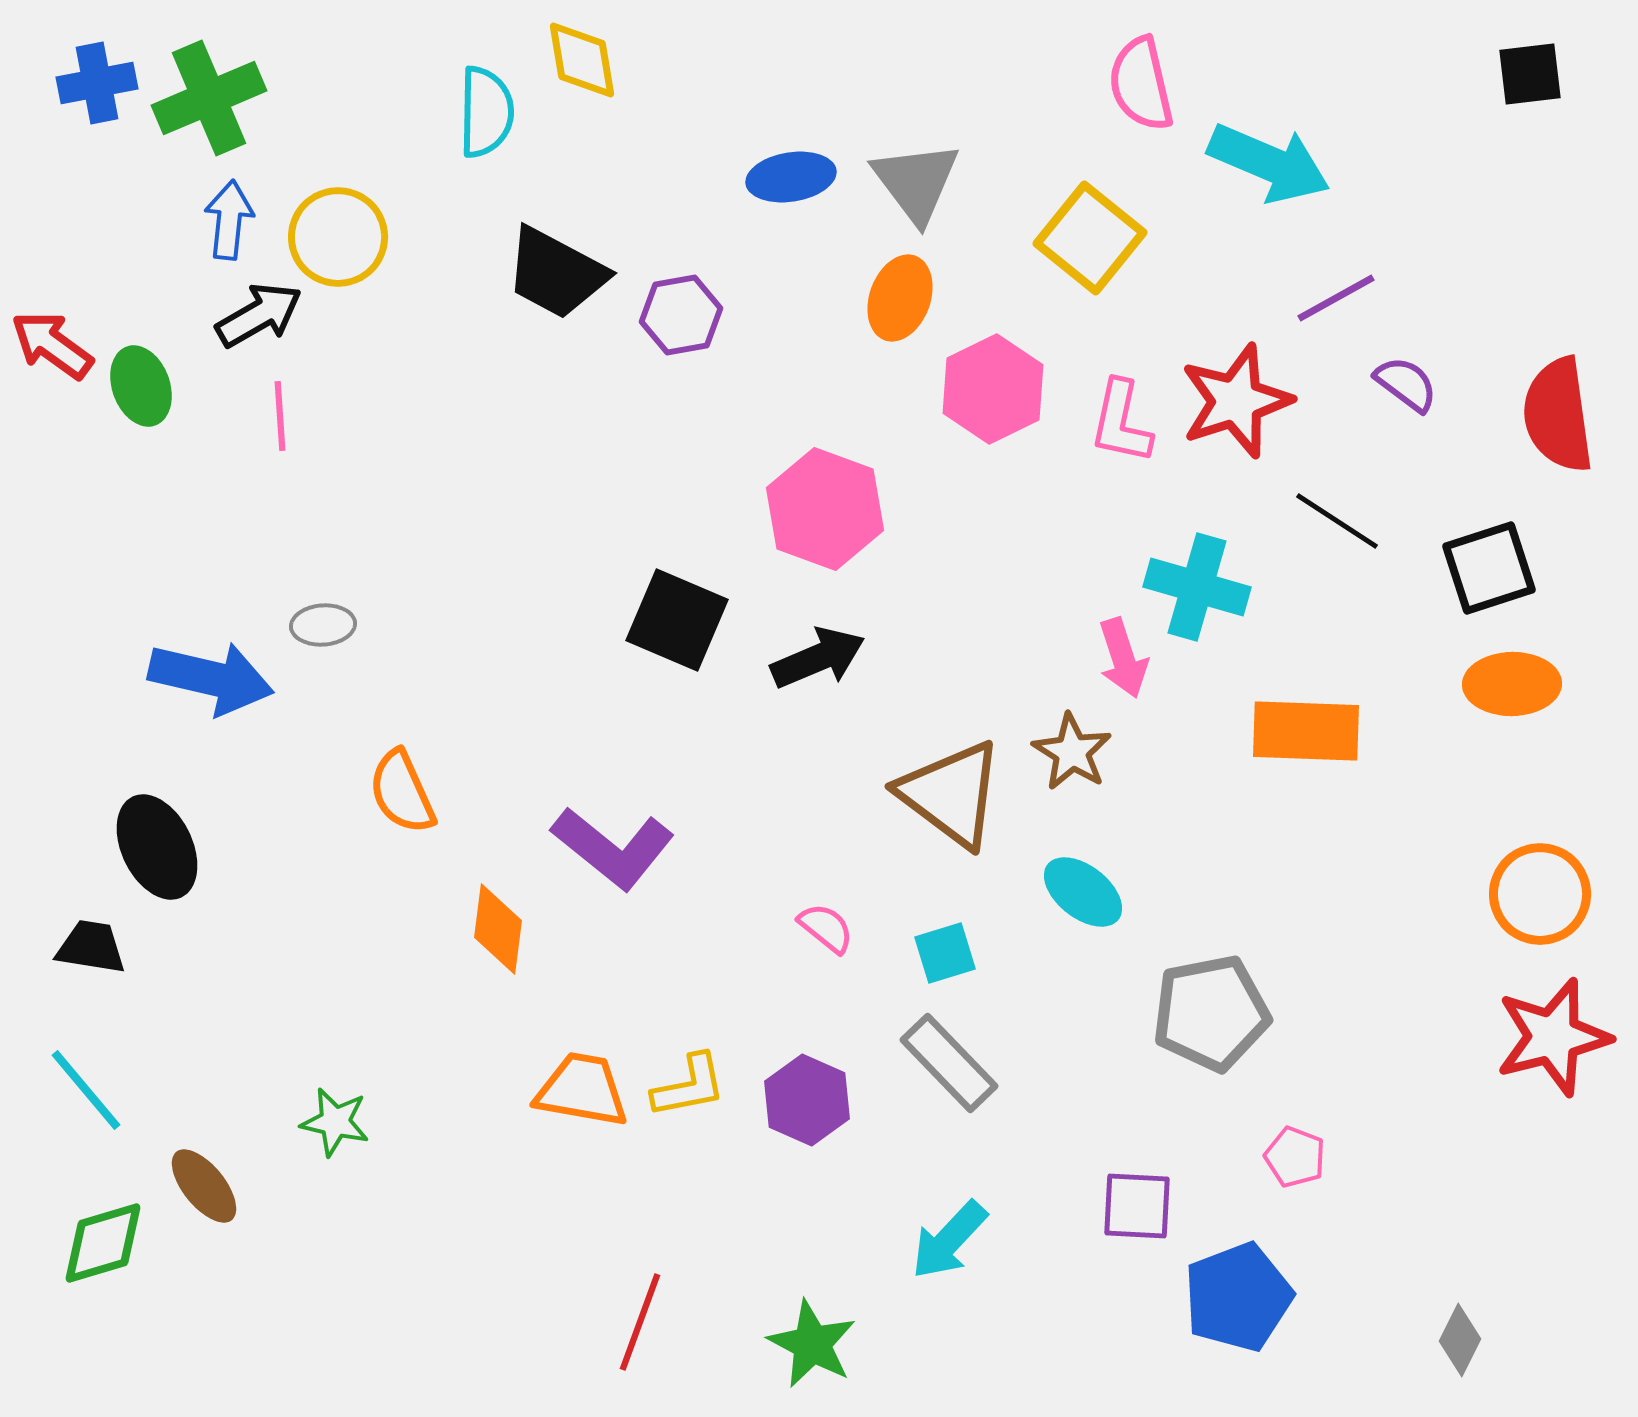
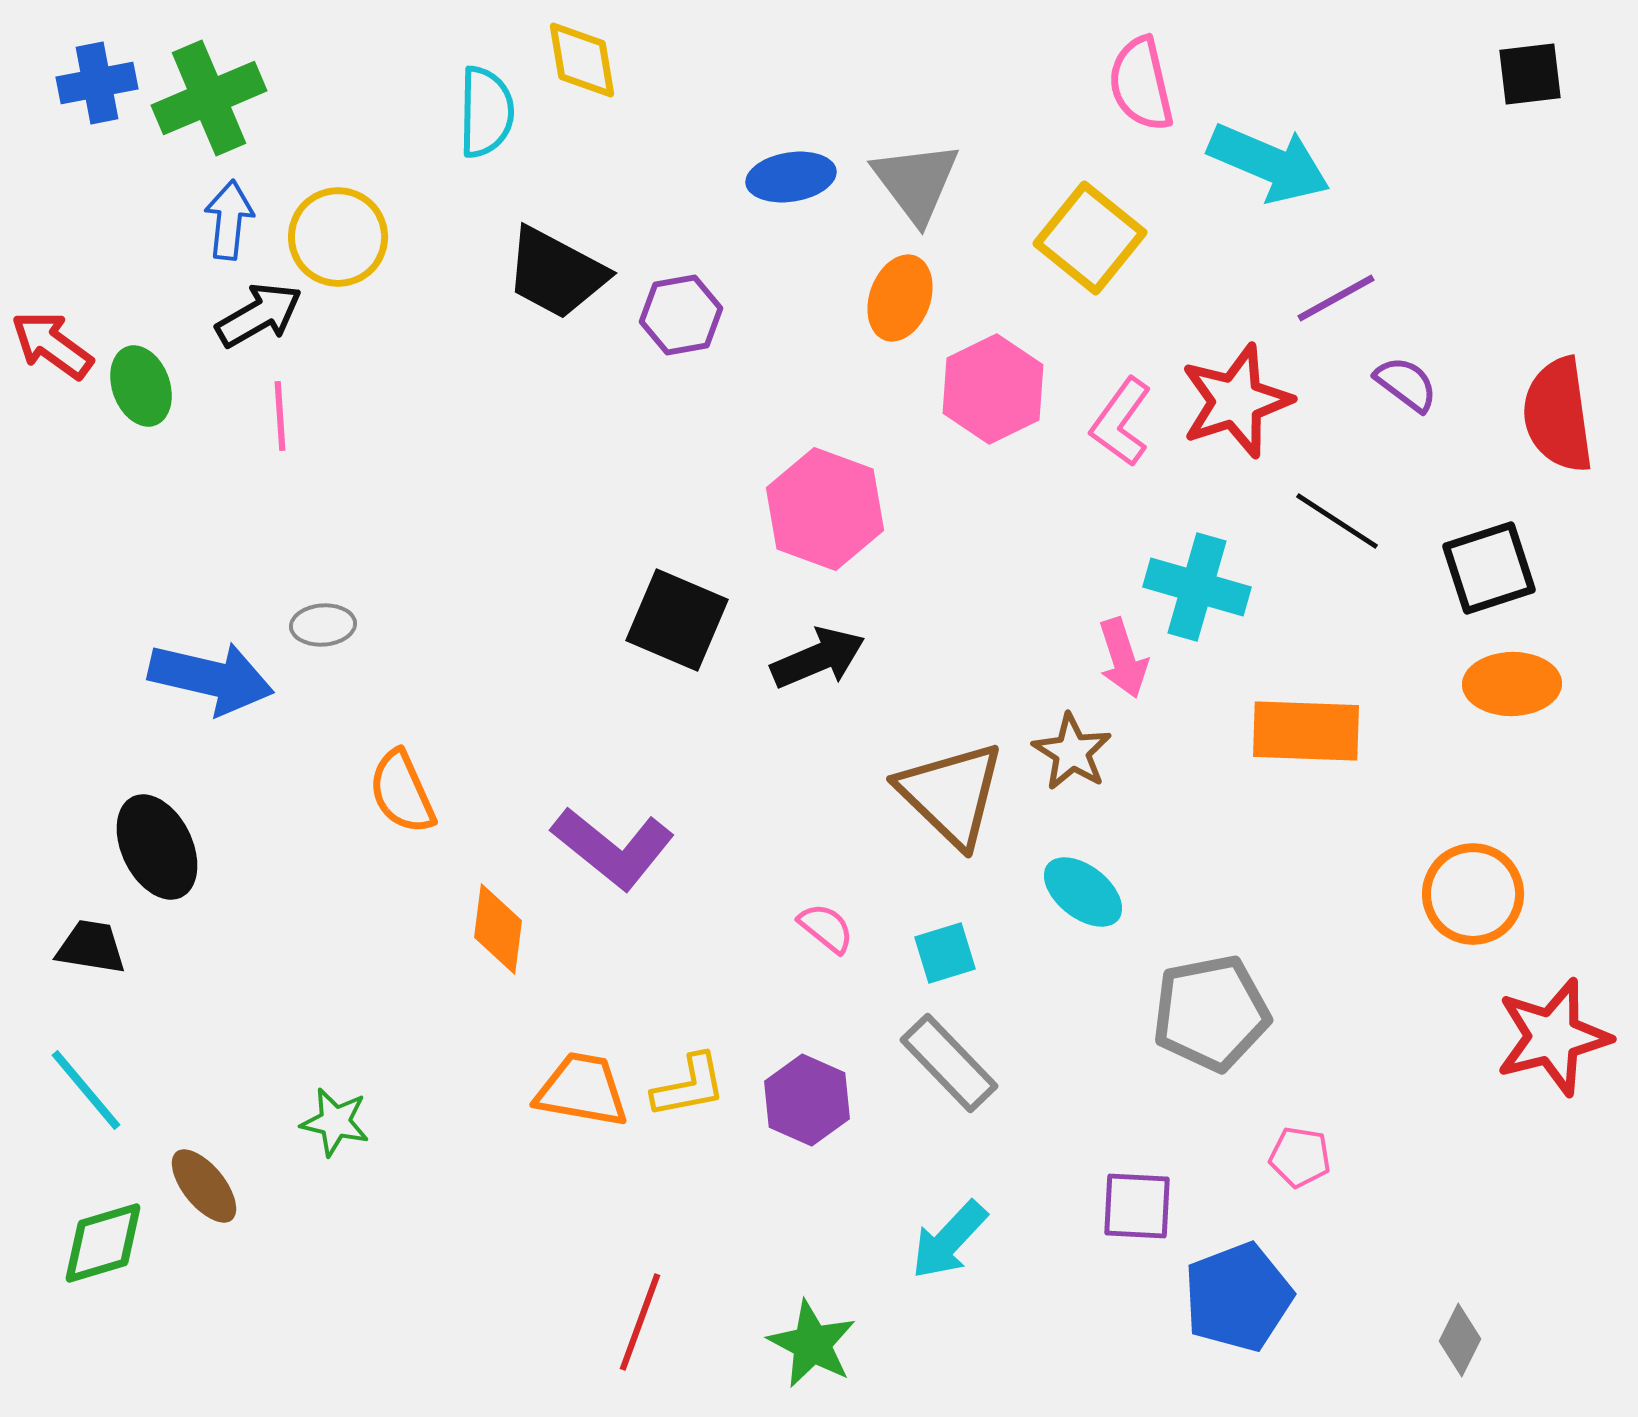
pink L-shape at (1121, 422): rotated 24 degrees clockwise
brown triangle at (951, 794): rotated 7 degrees clockwise
orange circle at (1540, 894): moved 67 px left
pink pentagon at (1295, 1157): moved 5 px right; rotated 12 degrees counterclockwise
